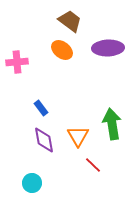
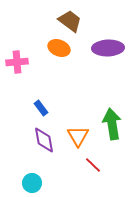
orange ellipse: moved 3 px left, 2 px up; rotated 15 degrees counterclockwise
